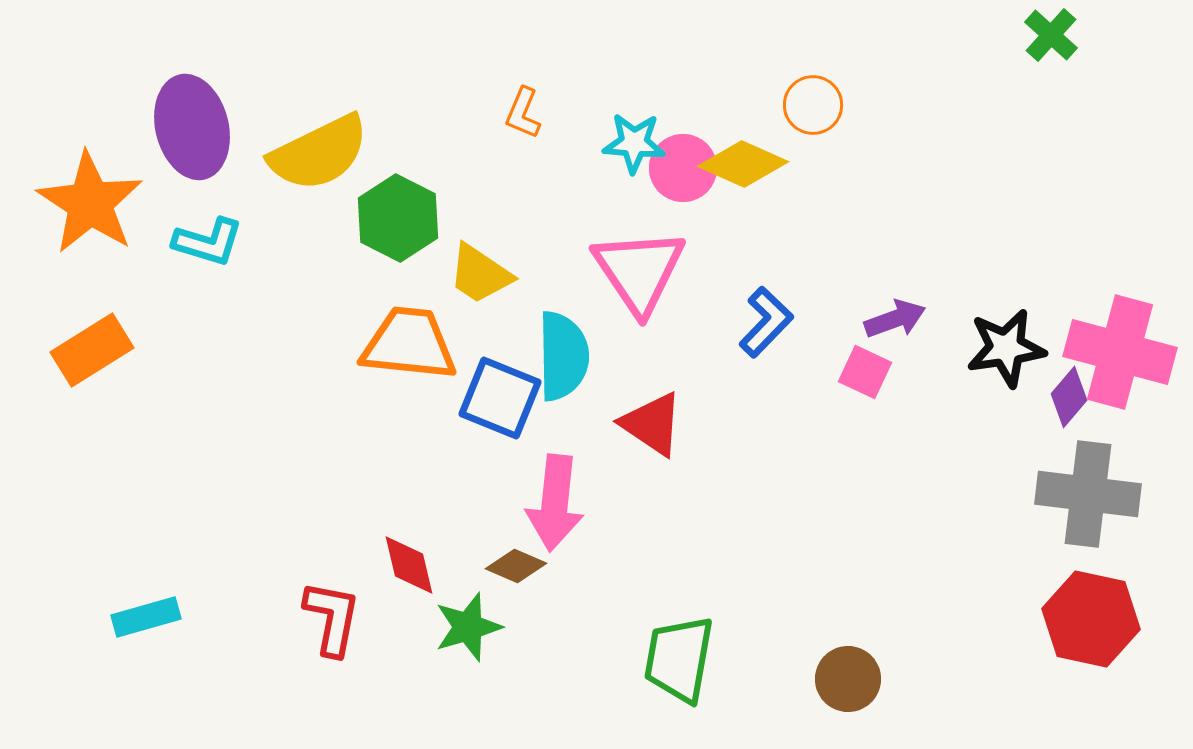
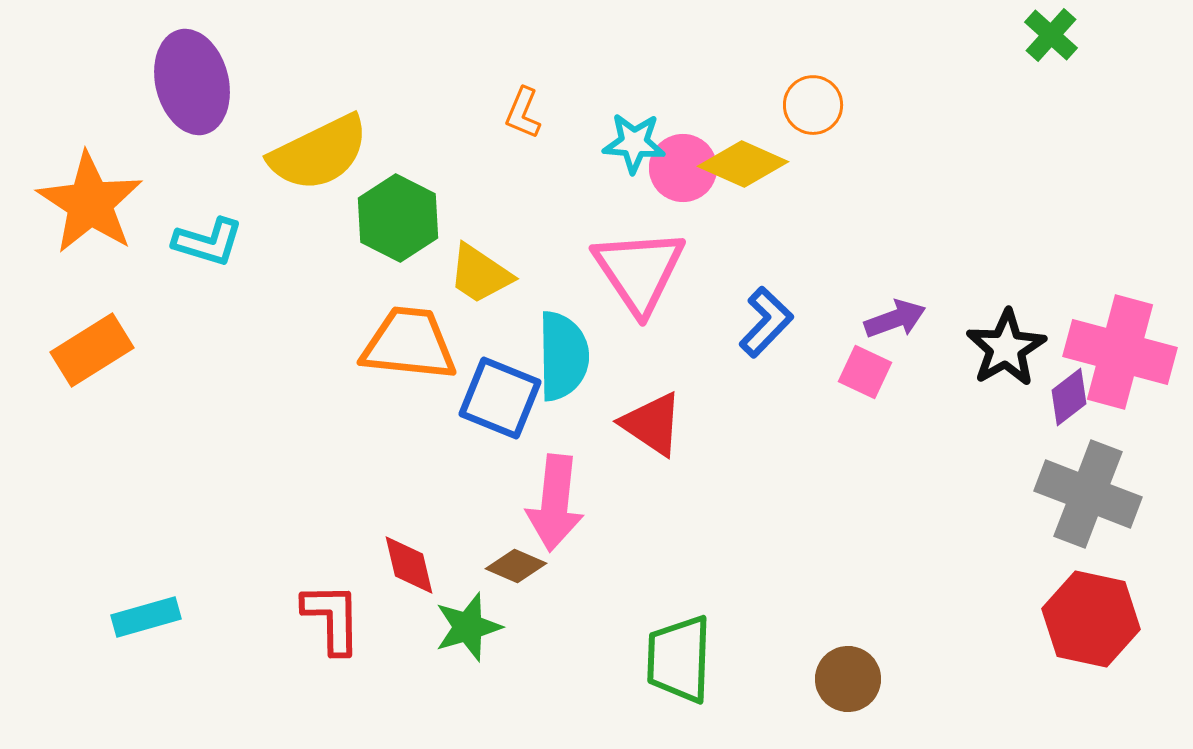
purple ellipse: moved 45 px up
black star: rotated 22 degrees counterclockwise
purple diamond: rotated 12 degrees clockwise
gray cross: rotated 14 degrees clockwise
red L-shape: rotated 12 degrees counterclockwise
green trapezoid: rotated 8 degrees counterclockwise
